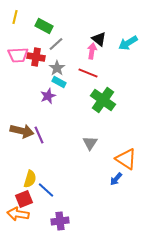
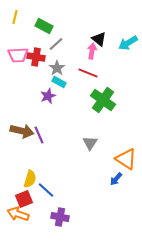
orange arrow: rotated 10 degrees clockwise
purple cross: moved 4 px up; rotated 18 degrees clockwise
